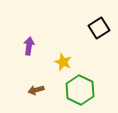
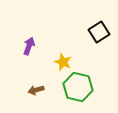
black square: moved 4 px down
purple arrow: rotated 12 degrees clockwise
green hexagon: moved 2 px left, 3 px up; rotated 12 degrees counterclockwise
